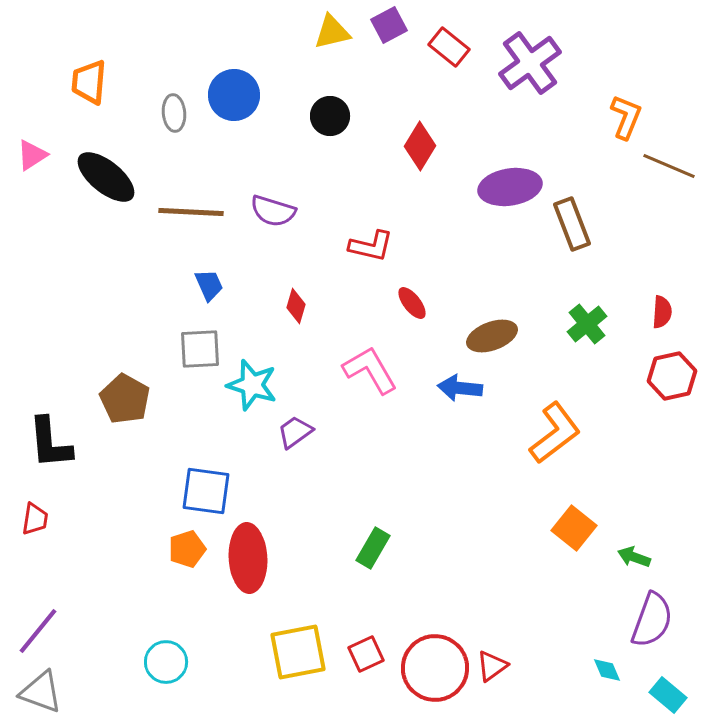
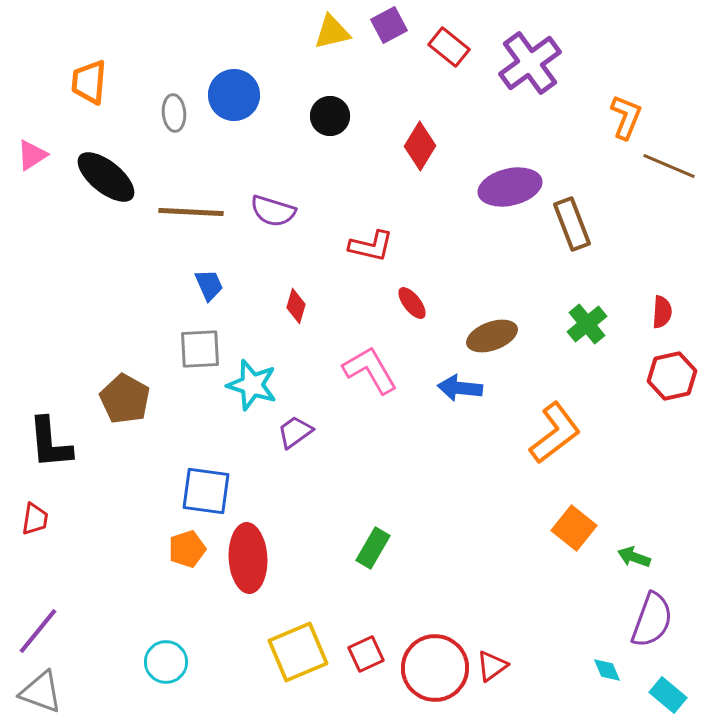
purple ellipse at (510, 187): rotated 4 degrees counterclockwise
yellow square at (298, 652): rotated 12 degrees counterclockwise
